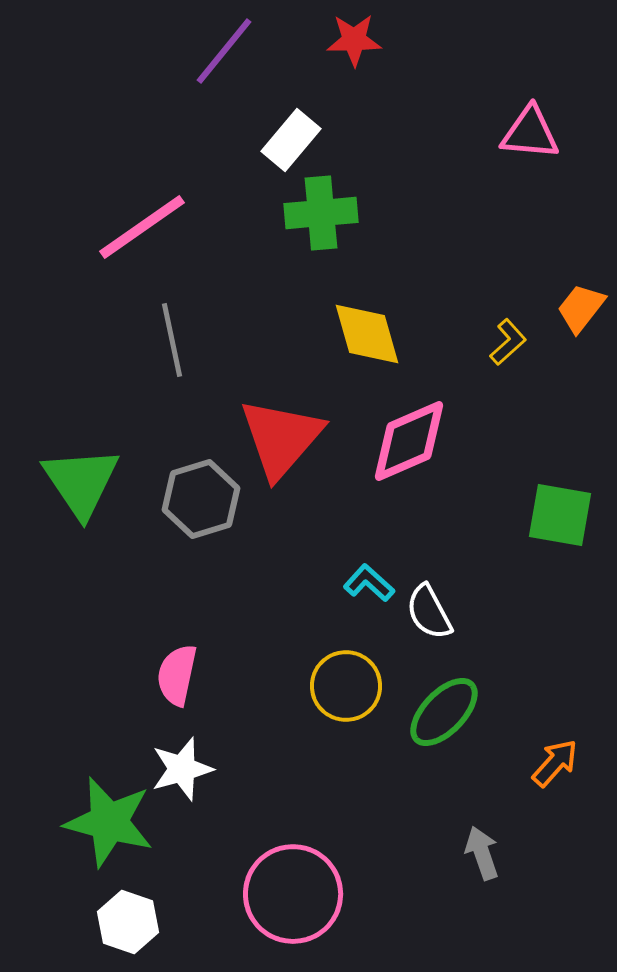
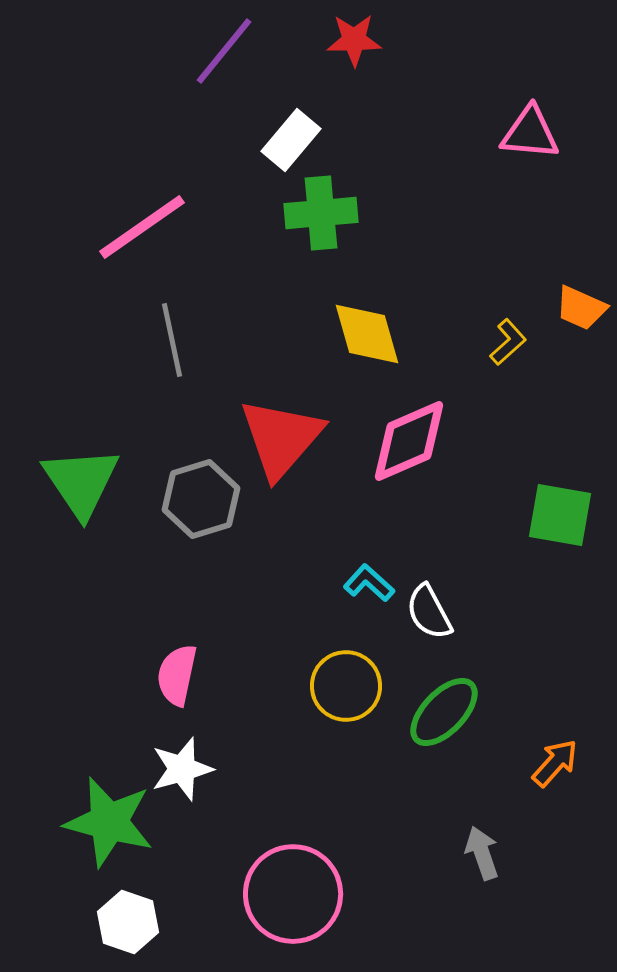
orange trapezoid: rotated 104 degrees counterclockwise
